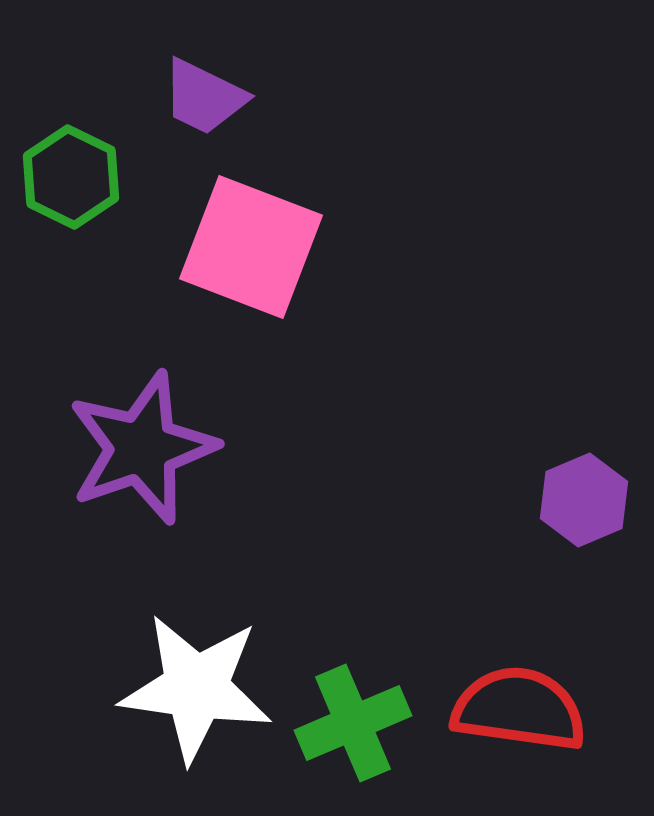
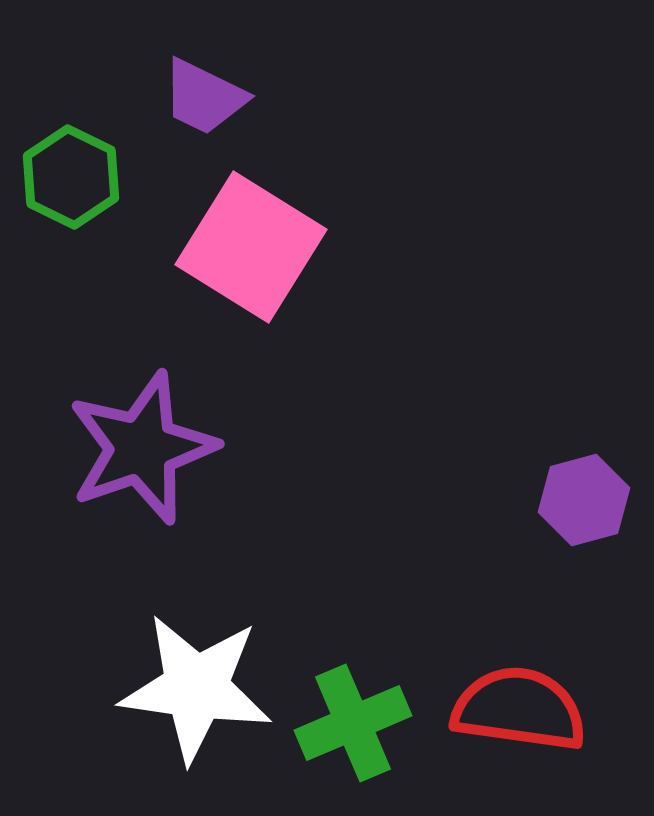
pink square: rotated 11 degrees clockwise
purple hexagon: rotated 8 degrees clockwise
